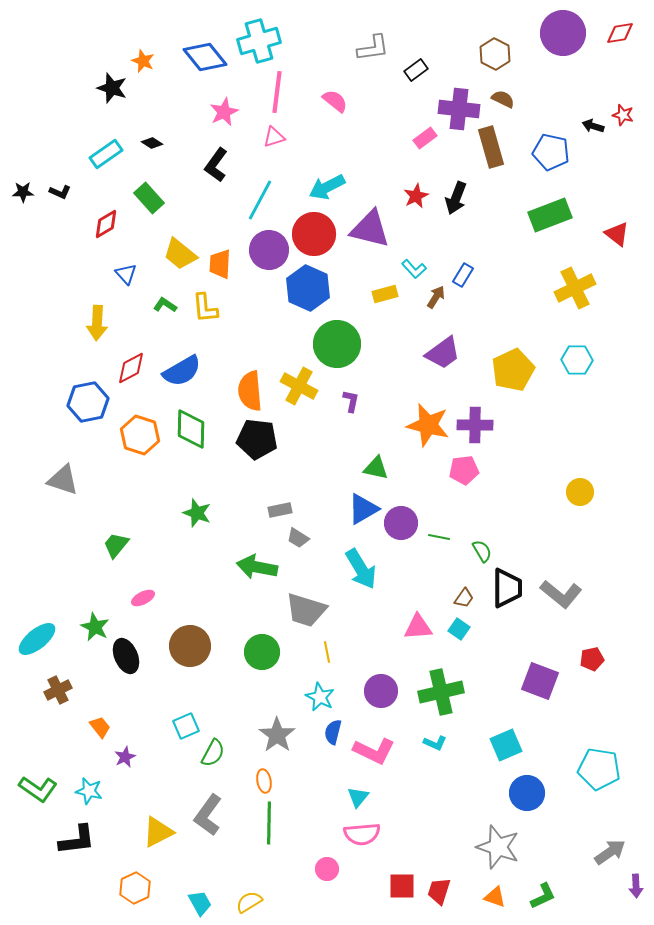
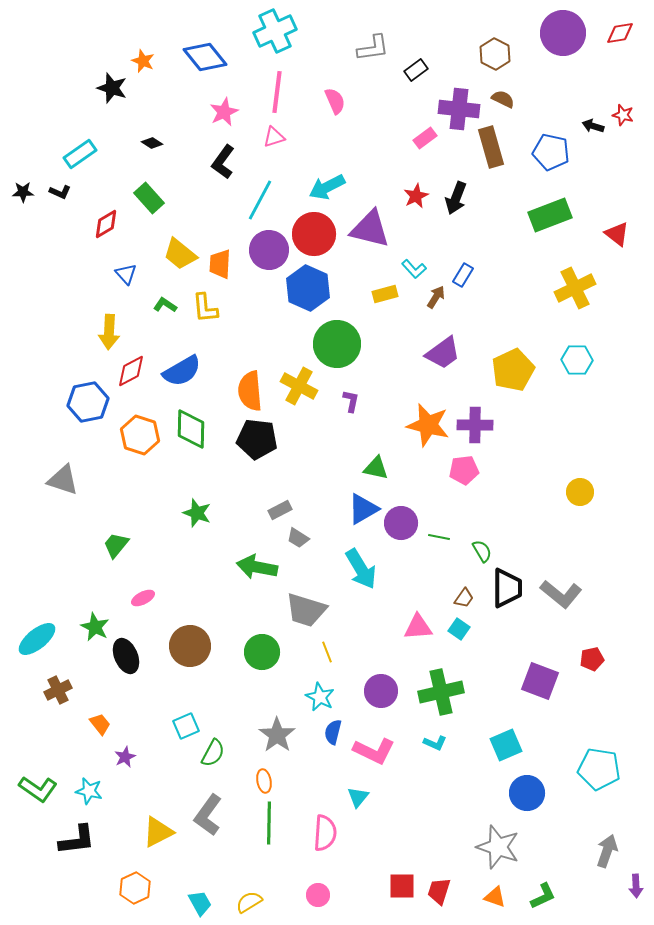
cyan cross at (259, 41): moved 16 px right, 10 px up; rotated 9 degrees counterclockwise
pink semicircle at (335, 101): rotated 28 degrees clockwise
cyan rectangle at (106, 154): moved 26 px left
black L-shape at (216, 165): moved 7 px right, 3 px up
yellow arrow at (97, 323): moved 12 px right, 9 px down
red diamond at (131, 368): moved 3 px down
gray rectangle at (280, 510): rotated 15 degrees counterclockwise
yellow line at (327, 652): rotated 10 degrees counterclockwise
orange trapezoid at (100, 727): moved 3 px up
pink semicircle at (362, 834): moved 37 px left, 1 px up; rotated 81 degrees counterclockwise
gray arrow at (610, 852): moved 3 px left, 1 px up; rotated 36 degrees counterclockwise
pink circle at (327, 869): moved 9 px left, 26 px down
